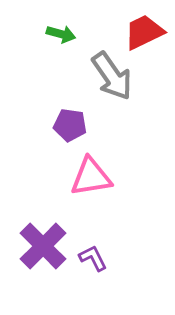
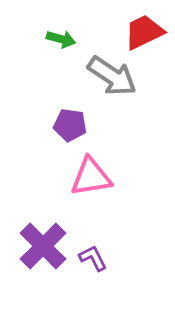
green arrow: moved 5 px down
gray arrow: rotated 21 degrees counterclockwise
